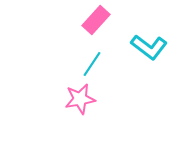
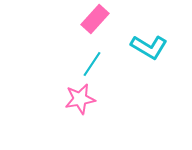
pink rectangle: moved 1 px left, 1 px up
cyan L-shape: rotated 6 degrees counterclockwise
